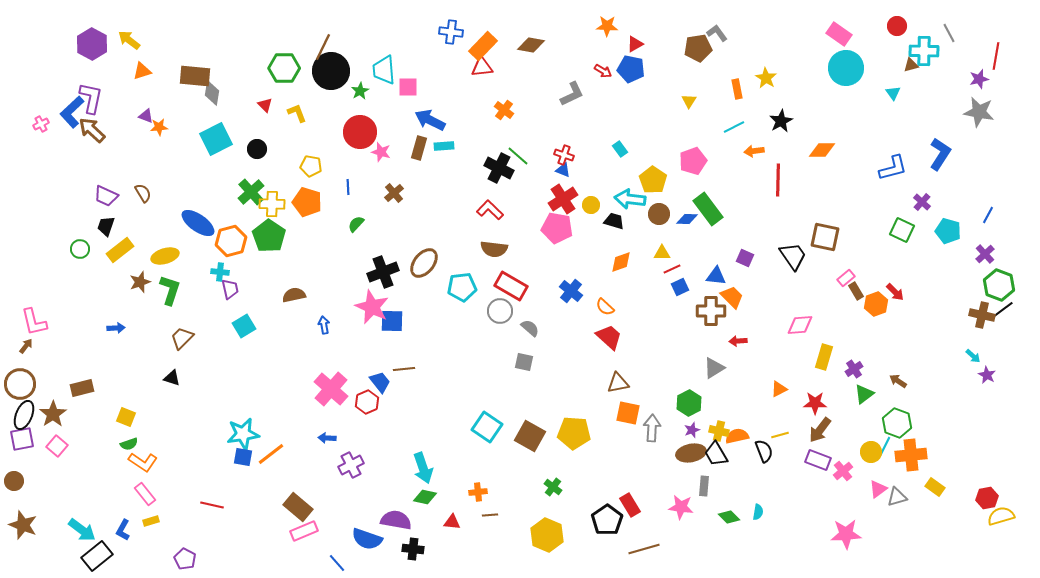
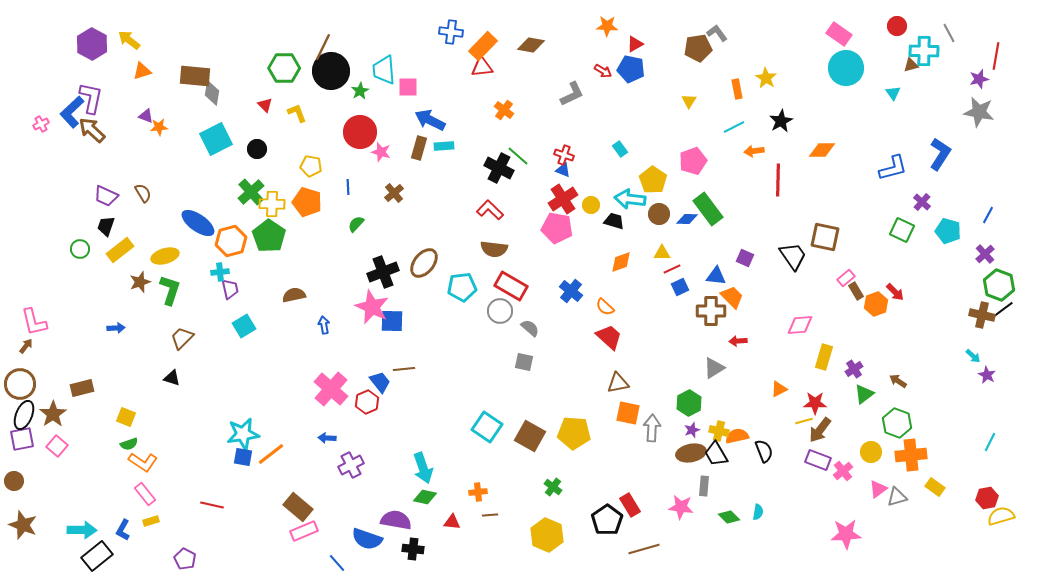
cyan cross at (220, 272): rotated 12 degrees counterclockwise
yellow line at (780, 435): moved 24 px right, 14 px up
cyan line at (885, 446): moved 105 px right, 4 px up
cyan arrow at (82, 530): rotated 36 degrees counterclockwise
